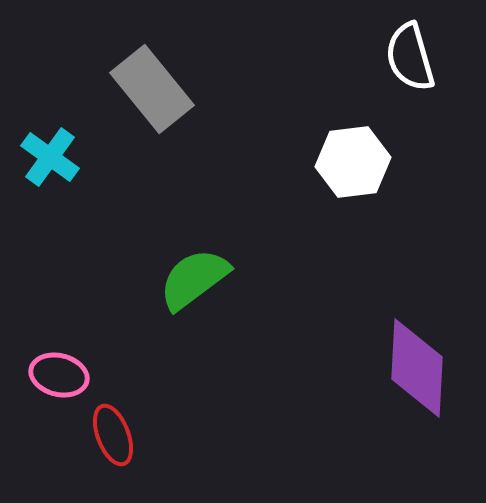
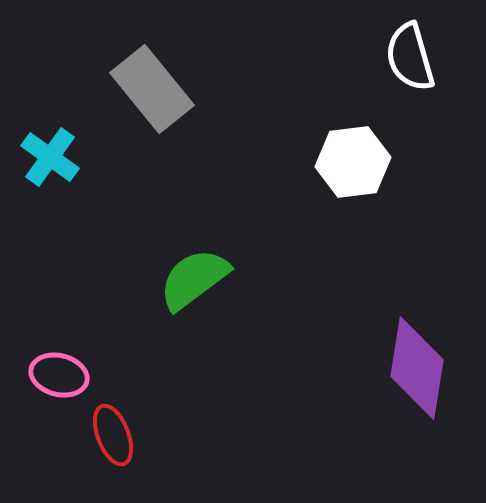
purple diamond: rotated 6 degrees clockwise
